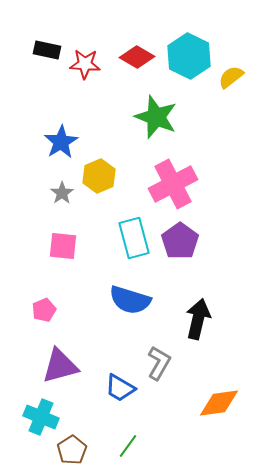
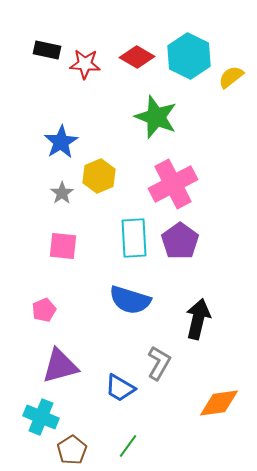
cyan rectangle: rotated 12 degrees clockwise
